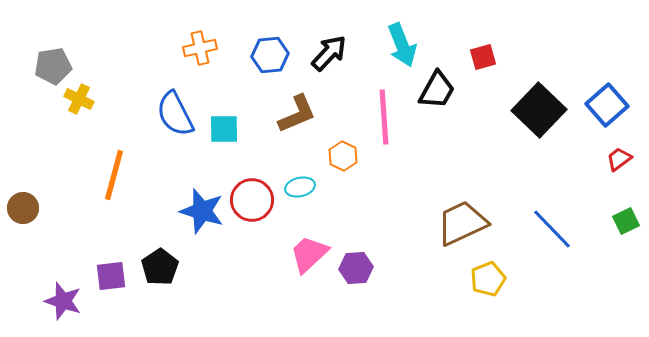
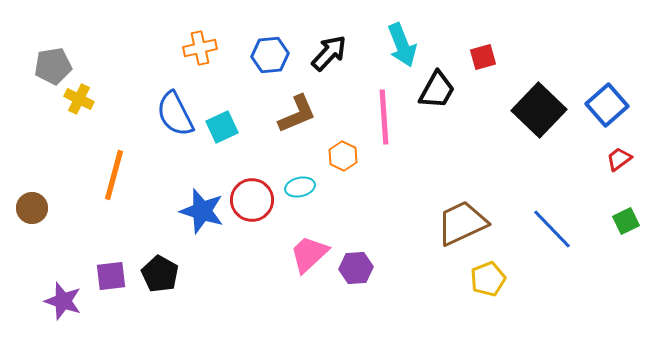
cyan square: moved 2 px left, 2 px up; rotated 24 degrees counterclockwise
brown circle: moved 9 px right
black pentagon: moved 7 px down; rotated 9 degrees counterclockwise
